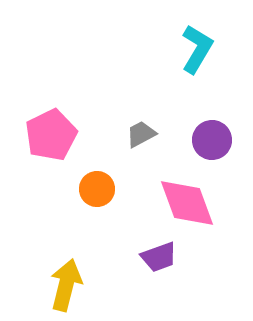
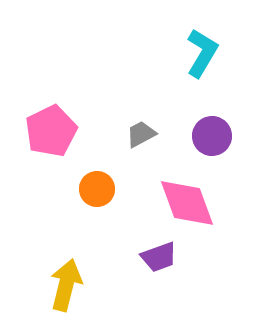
cyan L-shape: moved 5 px right, 4 px down
pink pentagon: moved 4 px up
purple circle: moved 4 px up
